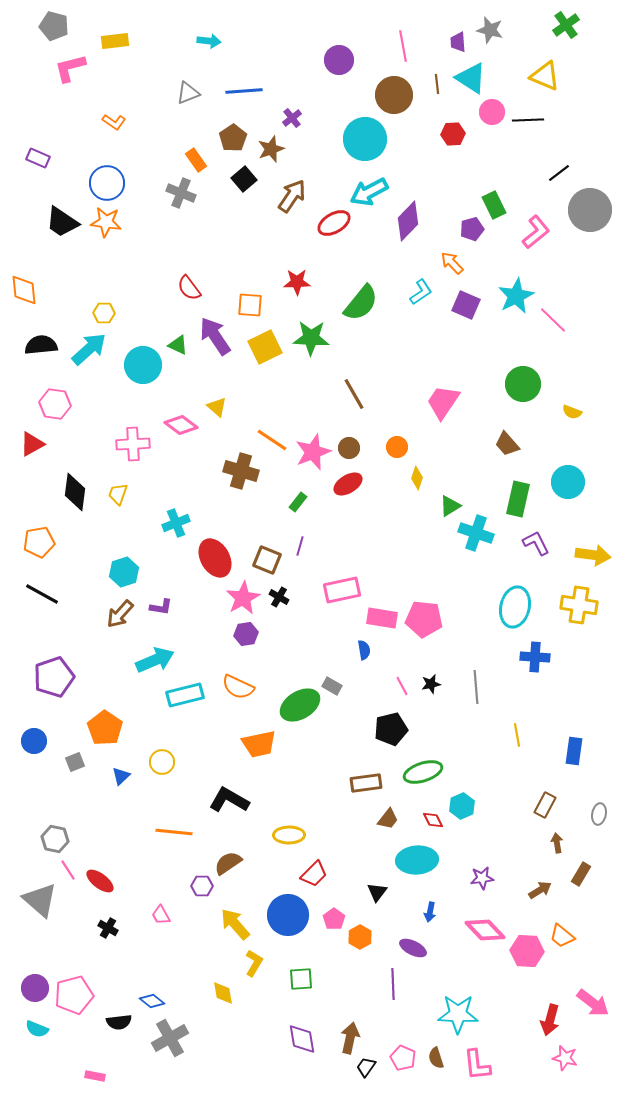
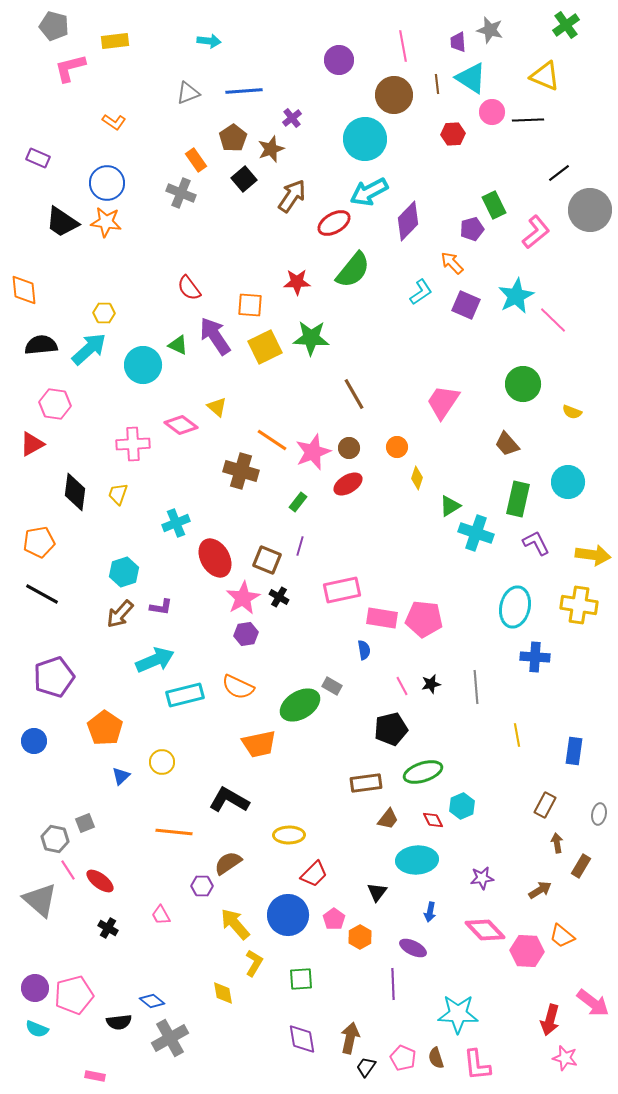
green semicircle at (361, 303): moved 8 px left, 33 px up
gray square at (75, 762): moved 10 px right, 61 px down
brown rectangle at (581, 874): moved 8 px up
